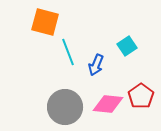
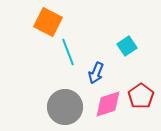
orange square: moved 3 px right; rotated 12 degrees clockwise
blue arrow: moved 8 px down
pink diamond: rotated 24 degrees counterclockwise
